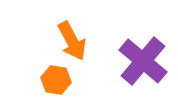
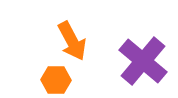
orange hexagon: rotated 8 degrees counterclockwise
